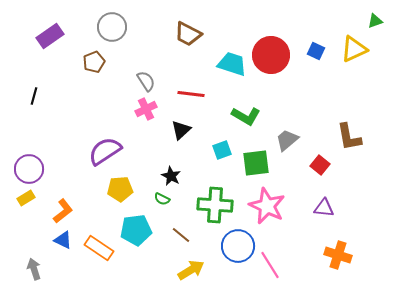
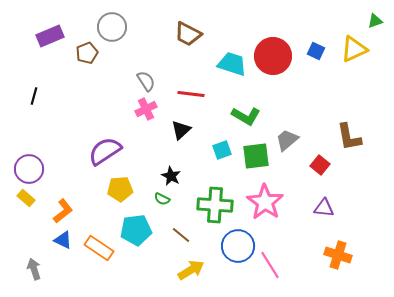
purple rectangle: rotated 12 degrees clockwise
red circle: moved 2 px right, 1 px down
brown pentagon: moved 7 px left, 9 px up
green square: moved 7 px up
yellow rectangle: rotated 72 degrees clockwise
pink star: moved 2 px left, 4 px up; rotated 9 degrees clockwise
